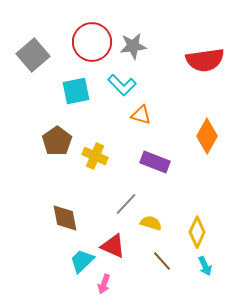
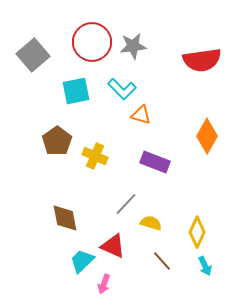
red semicircle: moved 3 px left
cyan L-shape: moved 4 px down
